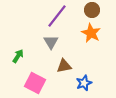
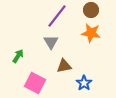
brown circle: moved 1 px left
orange star: rotated 18 degrees counterclockwise
blue star: rotated 14 degrees counterclockwise
